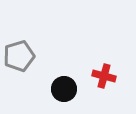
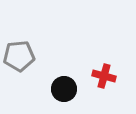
gray pentagon: rotated 12 degrees clockwise
